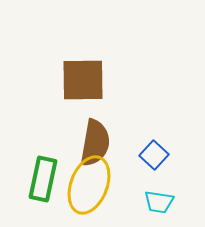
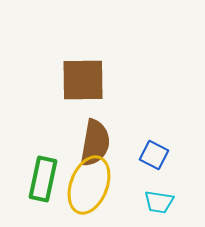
blue square: rotated 16 degrees counterclockwise
